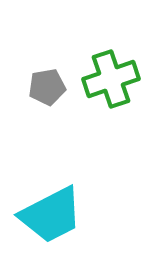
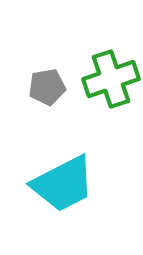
cyan trapezoid: moved 12 px right, 31 px up
